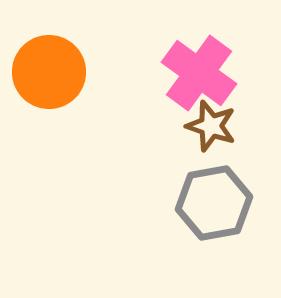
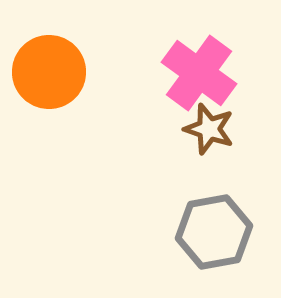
brown star: moved 2 px left, 3 px down
gray hexagon: moved 29 px down
